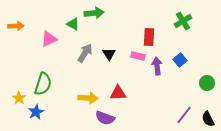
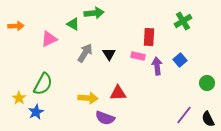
green semicircle: rotated 10 degrees clockwise
